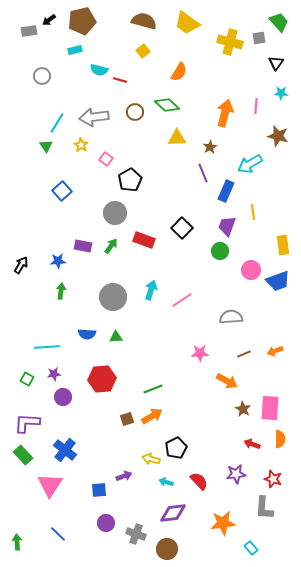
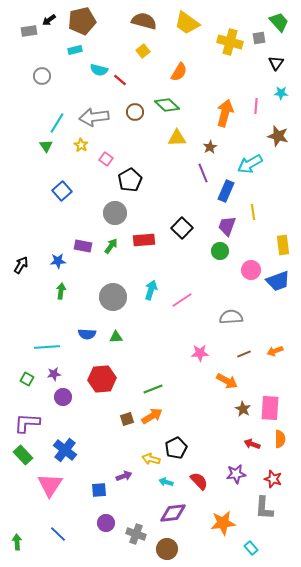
red line at (120, 80): rotated 24 degrees clockwise
red rectangle at (144, 240): rotated 25 degrees counterclockwise
